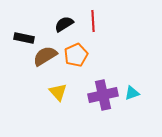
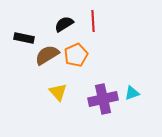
brown semicircle: moved 2 px right, 1 px up
purple cross: moved 4 px down
